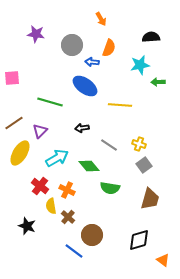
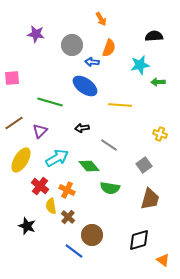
black semicircle: moved 3 px right, 1 px up
yellow cross: moved 21 px right, 10 px up
yellow ellipse: moved 1 px right, 7 px down
